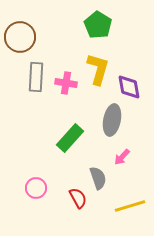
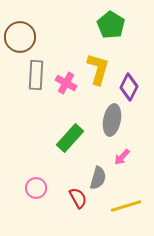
green pentagon: moved 13 px right
gray rectangle: moved 2 px up
pink cross: rotated 20 degrees clockwise
purple diamond: rotated 36 degrees clockwise
gray semicircle: rotated 35 degrees clockwise
yellow line: moved 4 px left
